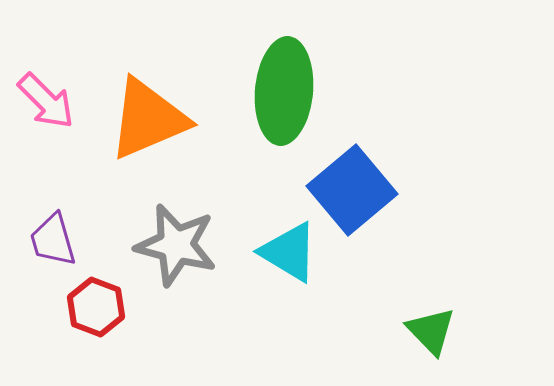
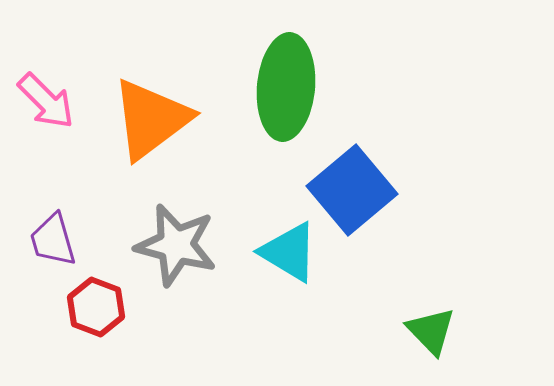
green ellipse: moved 2 px right, 4 px up
orange triangle: moved 3 px right; rotated 14 degrees counterclockwise
